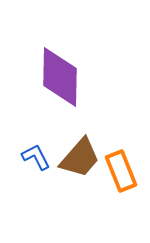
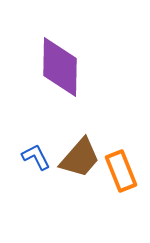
purple diamond: moved 10 px up
